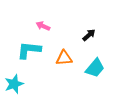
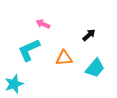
pink arrow: moved 2 px up
cyan L-shape: rotated 30 degrees counterclockwise
